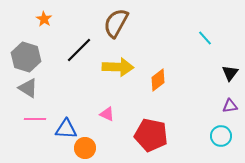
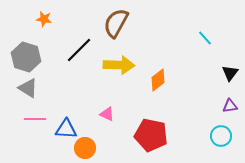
orange star: rotated 21 degrees counterclockwise
yellow arrow: moved 1 px right, 2 px up
